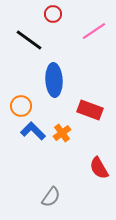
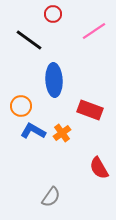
blue L-shape: rotated 15 degrees counterclockwise
